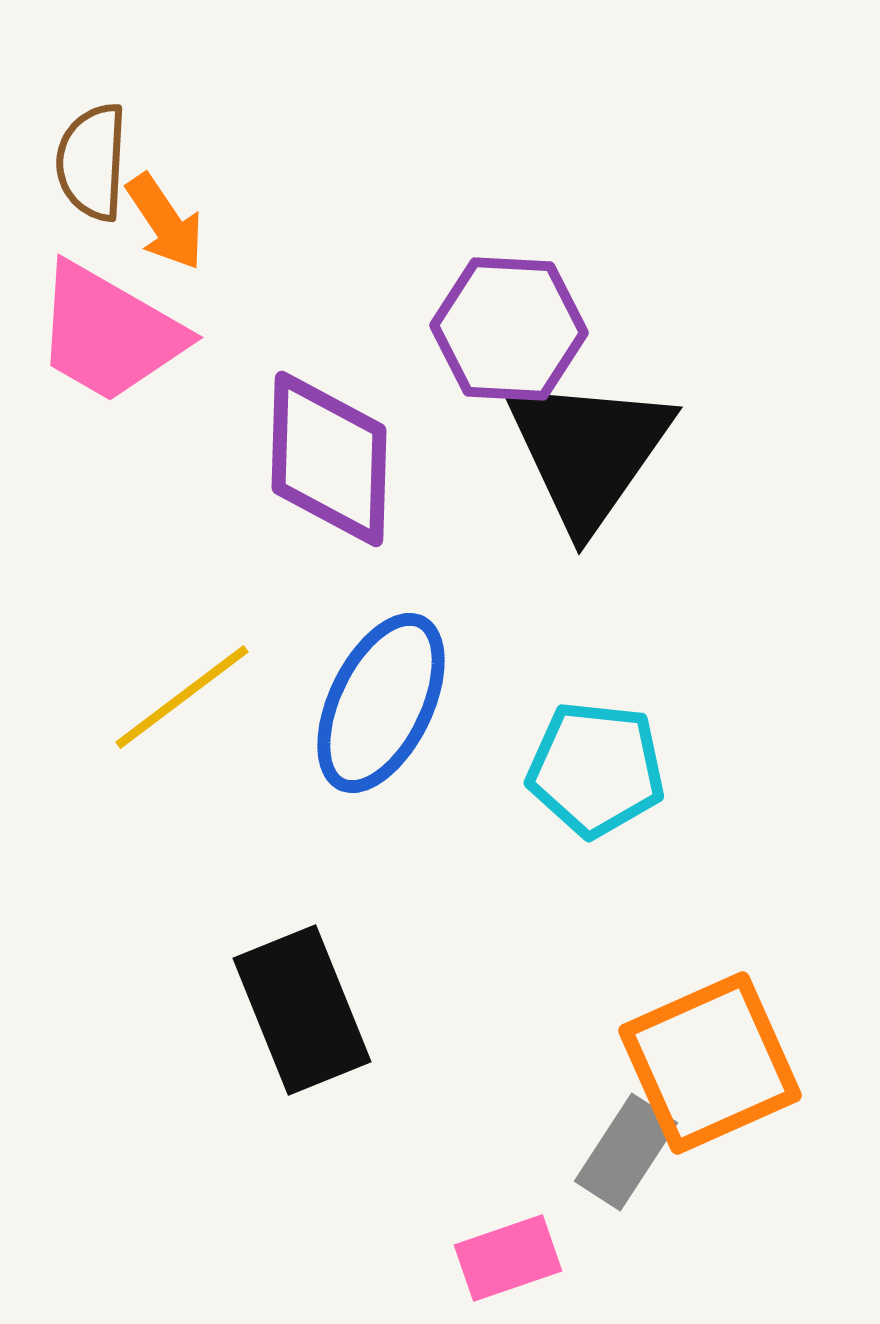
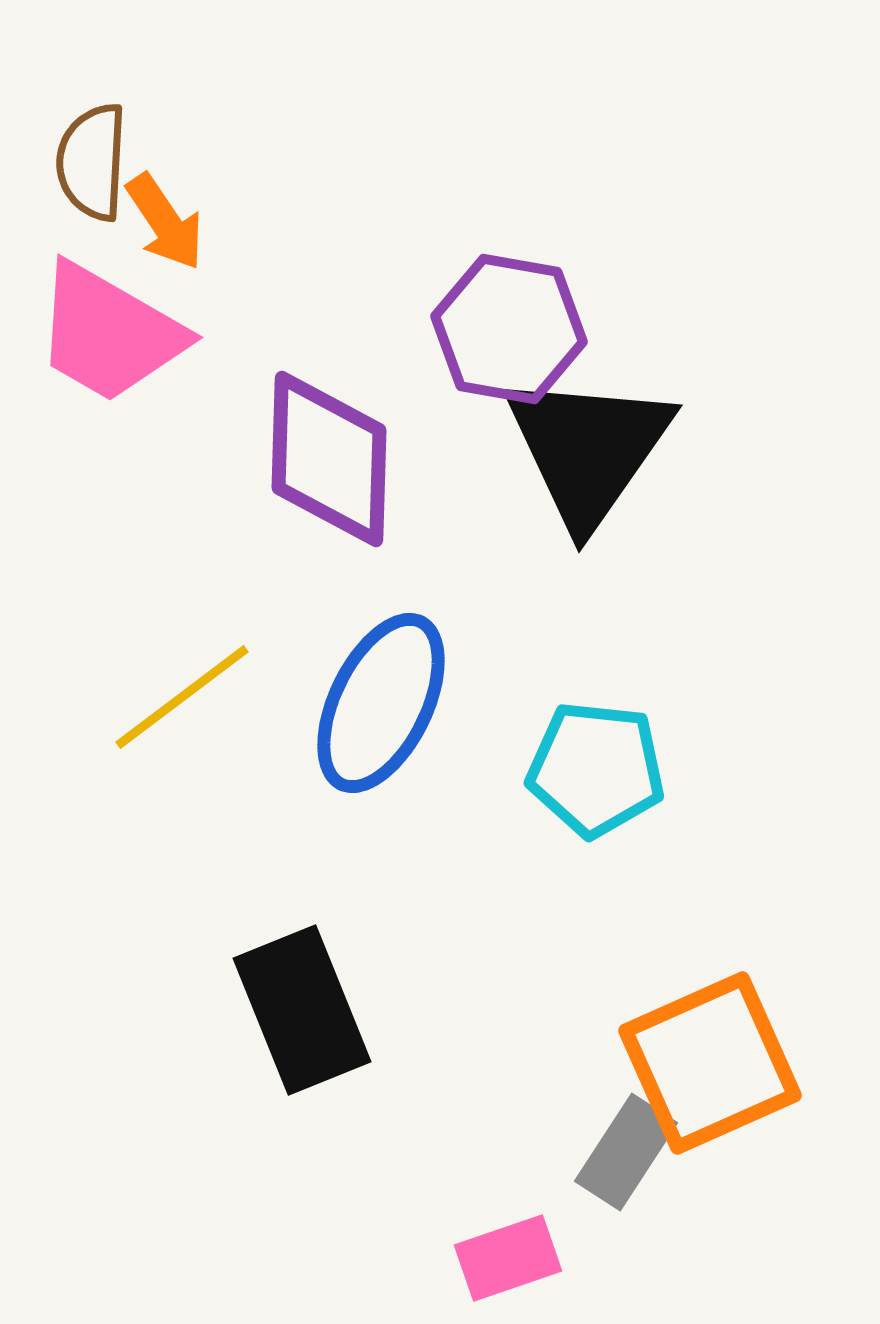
purple hexagon: rotated 7 degrees clockwise
black triangle: moved 2 px up
